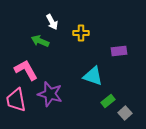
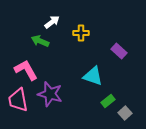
white arrow: rotated 98 degrees counterclockwise
purple rectangle: rotated 49 degrees clockwise
pink trapezoid: moved 2 px right
